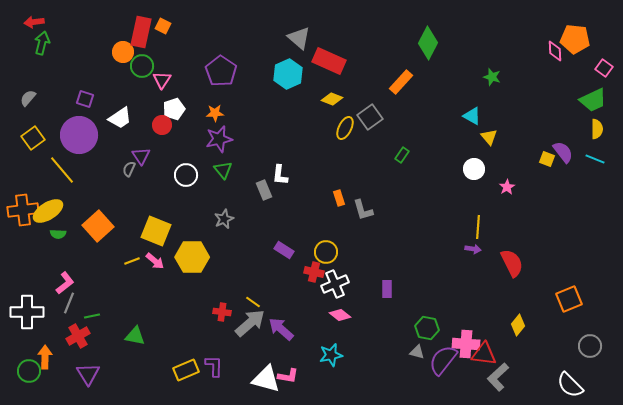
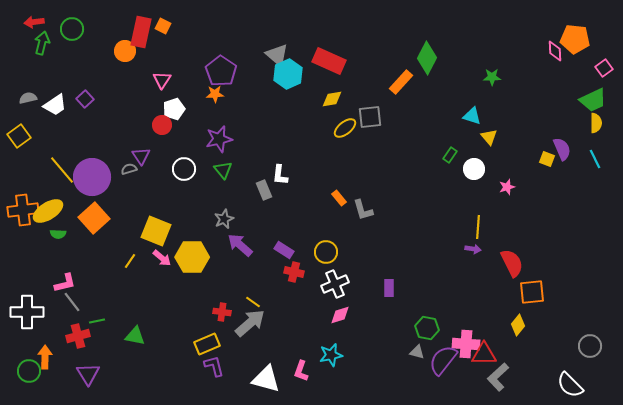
gray triangle at (299, 38): moved 22 px left, 17 px down
green diamond at (428, 43): moved 1 px left, 15 px down
orange circle at (123, 52): moved 2 px right, 1 px up
green circle at (142, 66): moved 70 px left, 37 px up
pink square at (604, 68): rotated 18 degrees clockwise
green star at (492, 77): rotated 18 degrees counterclockwise
gray semicircle at (28, 98): rotated 36 degrees clockwise
purple square at (85, 99): rotated 30 degrees clockwise
yellow diamond at (332, 99): rotated 30 degrees counterclockwise
orange star at (215, 113): moved 19 px up
cyan triangle at (472, 116): rotated 12 degrees counterclockwise
gray square at (370, 117): rotated 30 degrees clockwise
white trapezoid at (120, 118): moved 65 px left, 13 px up
yellow ellipse at (345, 128): rotated 25 degrees clockwise
yellow semicircle at (597, 129): moved 1 px left, 6 px up
purple circle at (79, 135): moved 13 px right, 42 px down
yellow square at (33, 138): moved 14 px left, 2 px up
purple semicircle at (563, 152): moved 1 px left, 3 px up; rotated 15 degrees clockwise
green rectangle at (402, 155): moved 48 px right
cyan line at (595, 159): rotated 42 degrees clockwise
gray semicircle at (129, 169): rotated 49 degrees clockwise
white circle at (186, 175): moved 2 px left, 6 px up
pink star at (507, 187): rotated 14 degrees clockwise
orange rectangle at (339, 198): rotated 21 degrees counterclockwise
orange square at (98, 226): moved 4 px left, 8 px up
yellow line at (132, 261): moved 2 px left; rotated 35 degrees counterclockwise
pink arrow at (155, 261): moved 7 px right, 3 px up
red cross at (314, 272): moved 20 px left
pink L-shape at (65, 283): rotated 25 degrees clockwise
purple rectangle at (387, 289): moved 2 px right, 1 px up
orange square at (569, 299): moved 37 px left, 7 px up; rotated 16 degrees clockwise
gray line at (69, 303): moved 3 px right, 1 px up; rotated 60 degrees counterclockwise
pink diamond at (340, 315): rotated 55 degrees counterclockwise
green line at (92, 316): moved 5 px right, 5 px down
purple arrow at (281, 329): moved 41 px left, 84 px up
red cross at (78, 336): rotated 15 degrees clockwise
red triangle at (484, 354): rotated 8 degrees counterclockwise
purple L-shape at (214, 366): rotated 15 degrees counterclockwise
yellow rectangle at (186, 370): moved 21 px right, 26 px up
pink L-shape at (288, 376): moved 13 px right, 5 px up; rotated 100 degrees clockwise
